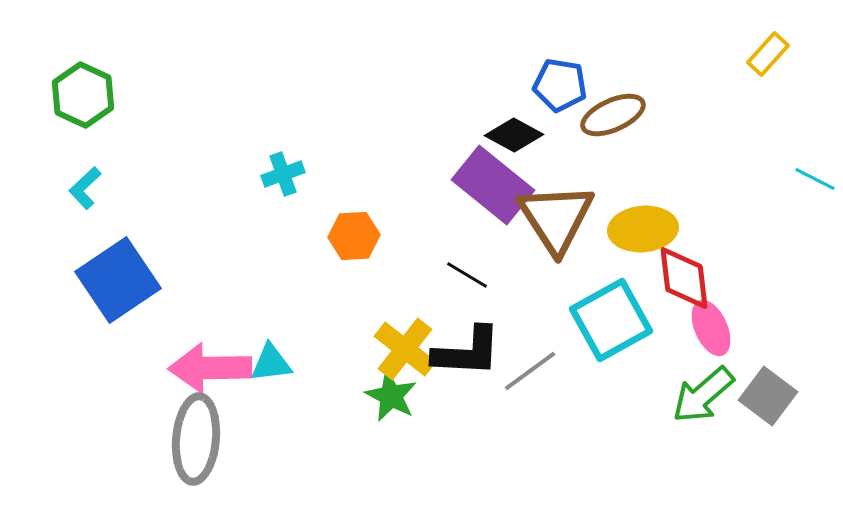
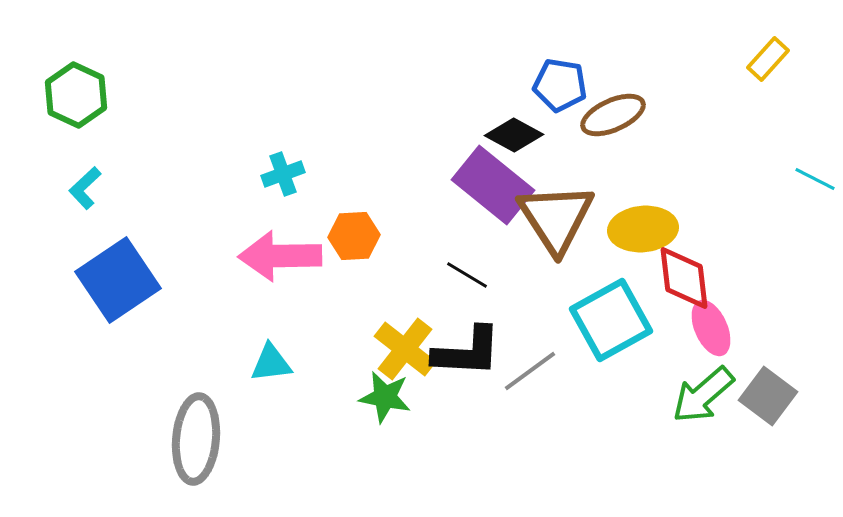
yellow rectangle: moved 5 px down
green hexagon: moved 7 px left
pink arrow: moved 70 px right, 112 px up
green star: moved 6 px left, 1 px down; rotated 16 degrees counterclockwise
